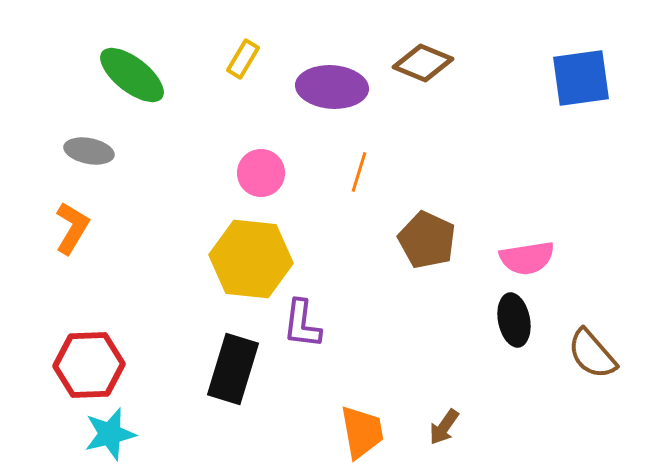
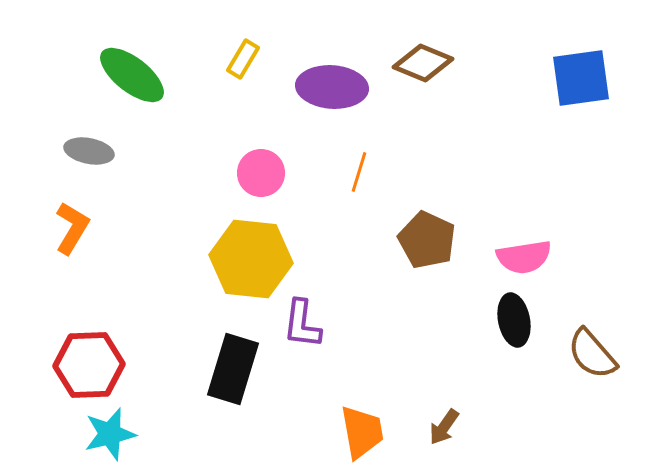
pink semicircle: moved 3 px left, 1 px up
